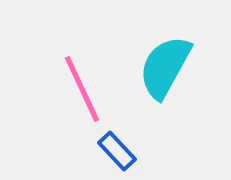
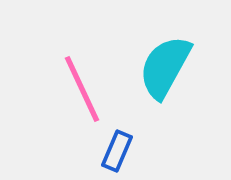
blue rectangle: rotated 66 degrees clockwise
